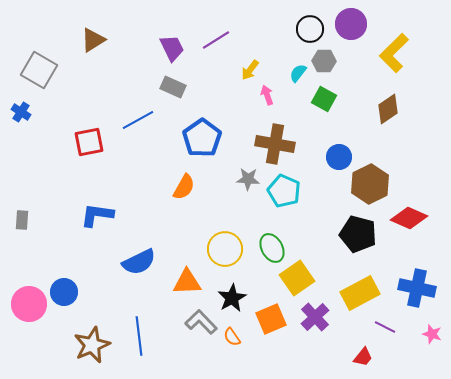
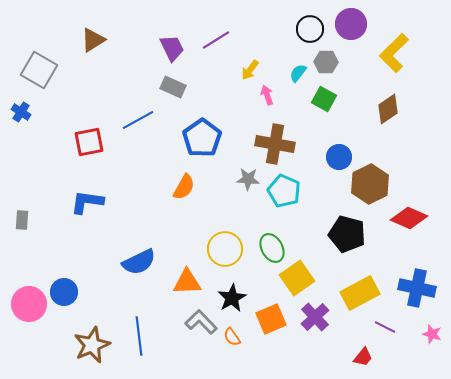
gray hexagon at (324, 61): moved 2 px right, 1 px down
blue L-shape at (97, 215): moved 10 px left, 13 px up
black pentagon at (358, 234): moved 11 px left
